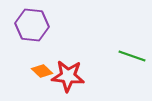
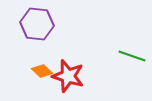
purple hexagon: moved 5 px right, 1 px up
red star: rotated 12 degrees clockwise
